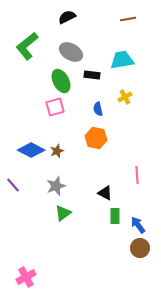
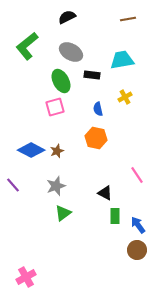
pink line: rotated 30 degrees counterclockwise
brown circle: moved 3 px left, 2 px down
